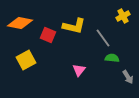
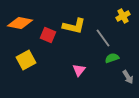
green semicircle: rotated 24 degrees counterclockwise
